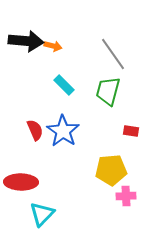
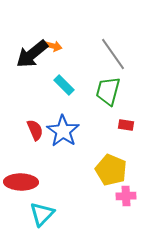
black arrow: moved 6 px right, 13 px down; rotated 136 degrees clockwise
red rectangle: moved 5 px left, 6 px up
yellow pentagon: rotated 28 degrees clockwise
